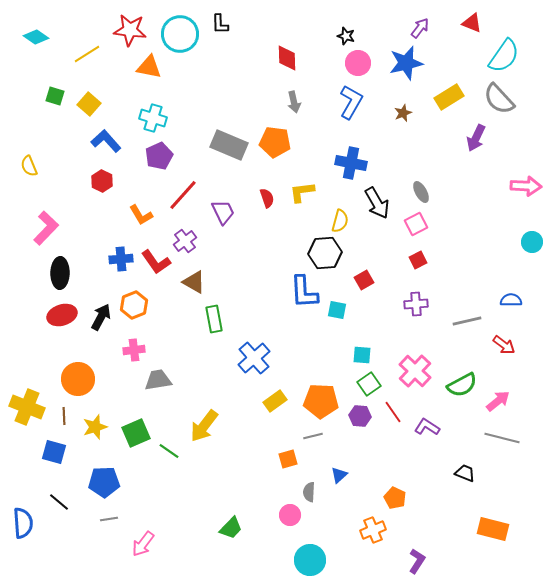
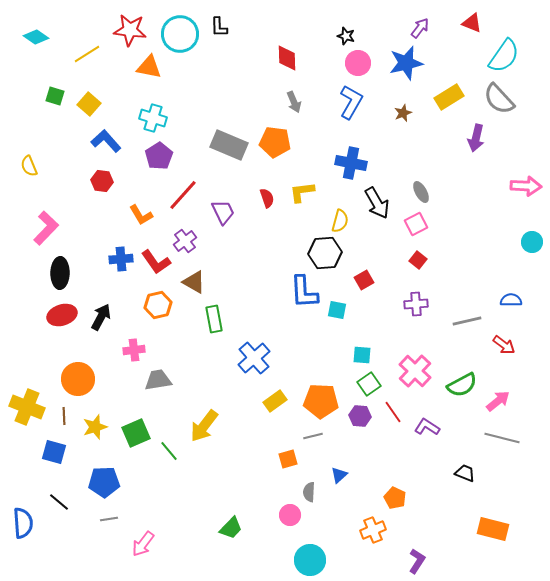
black L-shape at (220, 24): moved 1 px left, 3 px down
gray arrow at (294, 102): rotated 10 degrees counterclockwise
purple arrow at (476, 138): rotated 12 degrees counterclockwise
purple pentagon at (159, 156): rotated 8 degrees counterclockwise
red hexagon at (102, 181): rotated 20 degrees counterclockwise
red square at (418, 260): rotated 24 degrees counterclockwise
orange hexagon at (134, 305): moved 24 px right; rotated 8 degrees clockwise
green line at (169, 451): rotated 15 degrees clockwise
